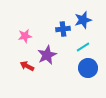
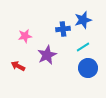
red arrow: moved 9 px left
